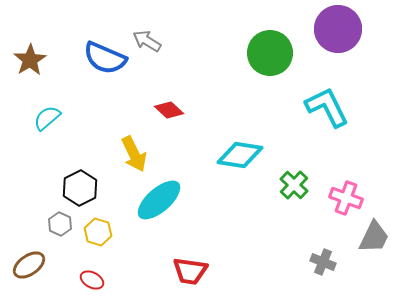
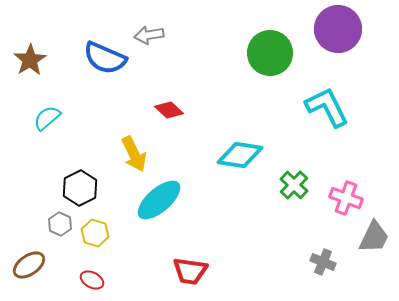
gray arrow: moved 2 px right, 6 px up; rotated 40 degrees counterclockwise
yellow hexagon: moved 3 px left, 1 px down
